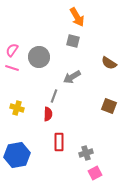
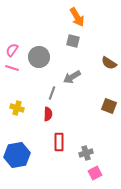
gray line: moved 2 px left, 3 px up
